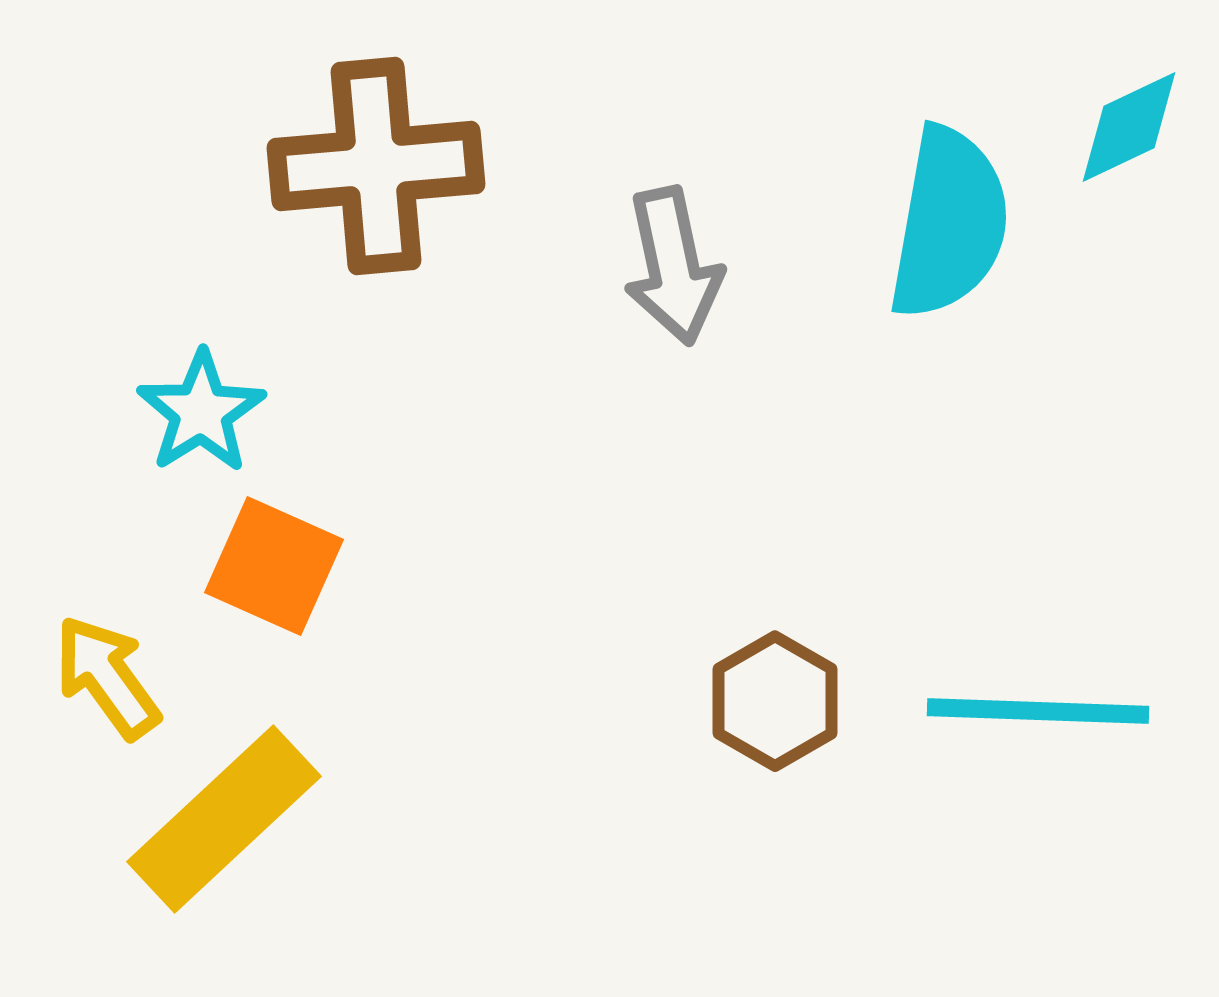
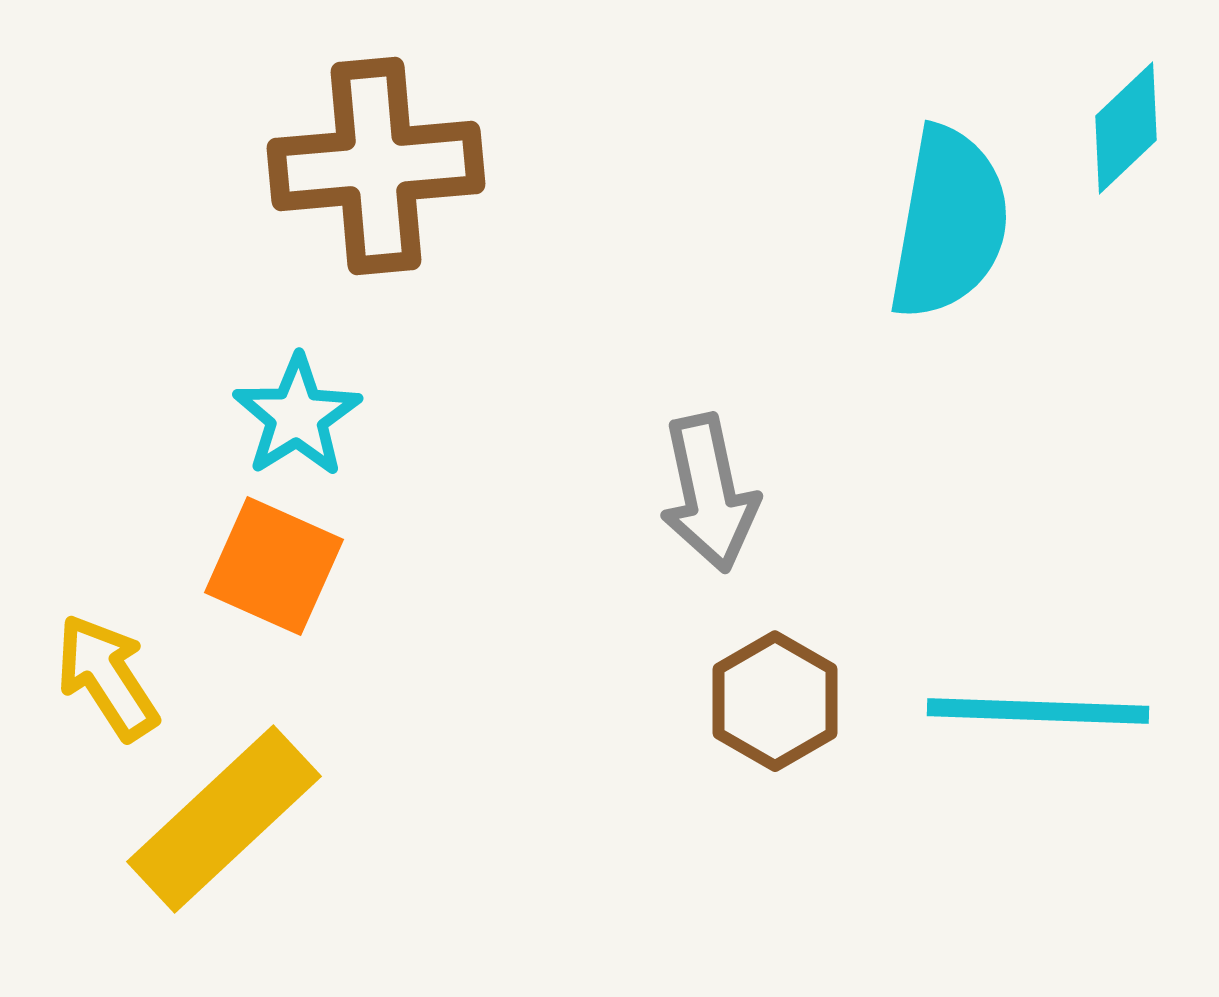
cyan diamond: moved 3 px left, 1 px down; rotated 18 degrees counterclockwise
gray arrow: moved 36 px right, 227 px down
cyan star: moved 96 px right, 4 px down
yellow arrow: rotated 3 degrees clockwise
